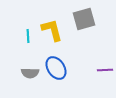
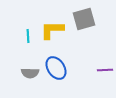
yellow L-shape: rotated 75 degrees counterclockwise
